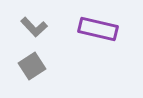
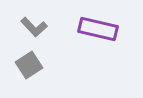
gray square: moved 3 px left, 1 px up
